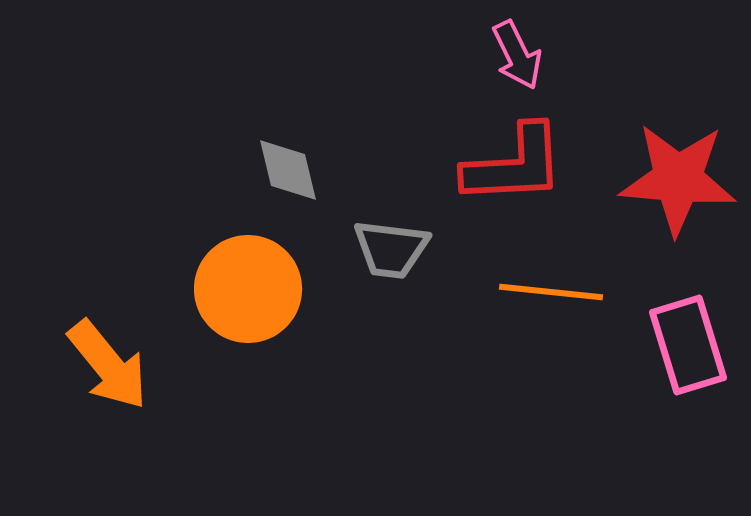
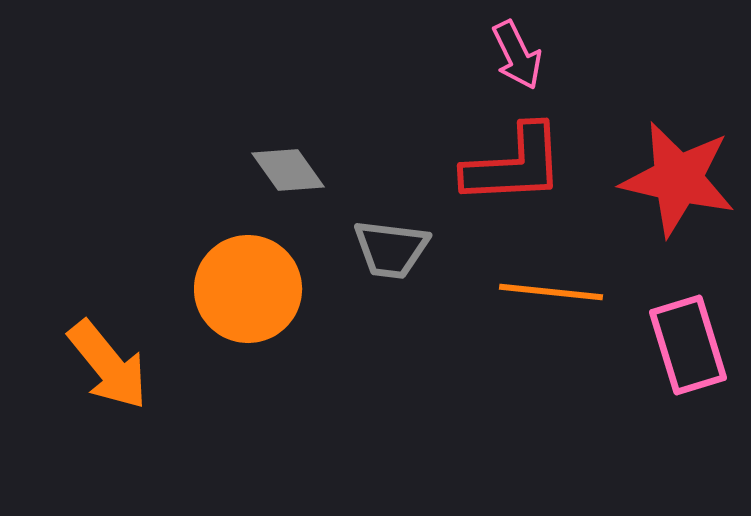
gray diamond: rotated 22 degrees counterclockwise
red star: rotated 8 degrees clockwise
